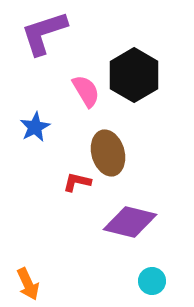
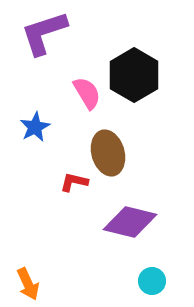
pink semicircle: moved 1 px right, 2 px down
red L-shape: moved 3 px left
